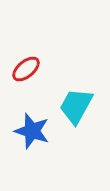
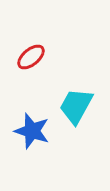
red ellipse: moved 5 px right, 12 px up
